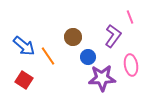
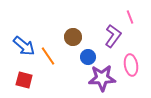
red square: rotated 18 degrees counterclockwise
